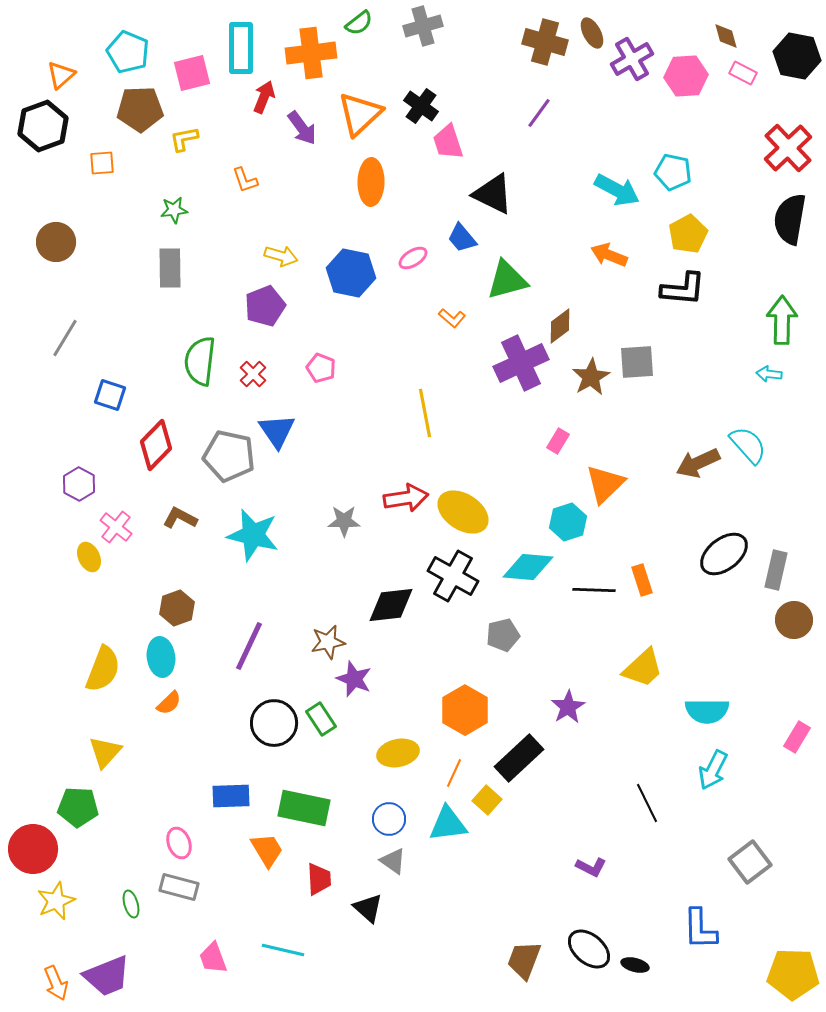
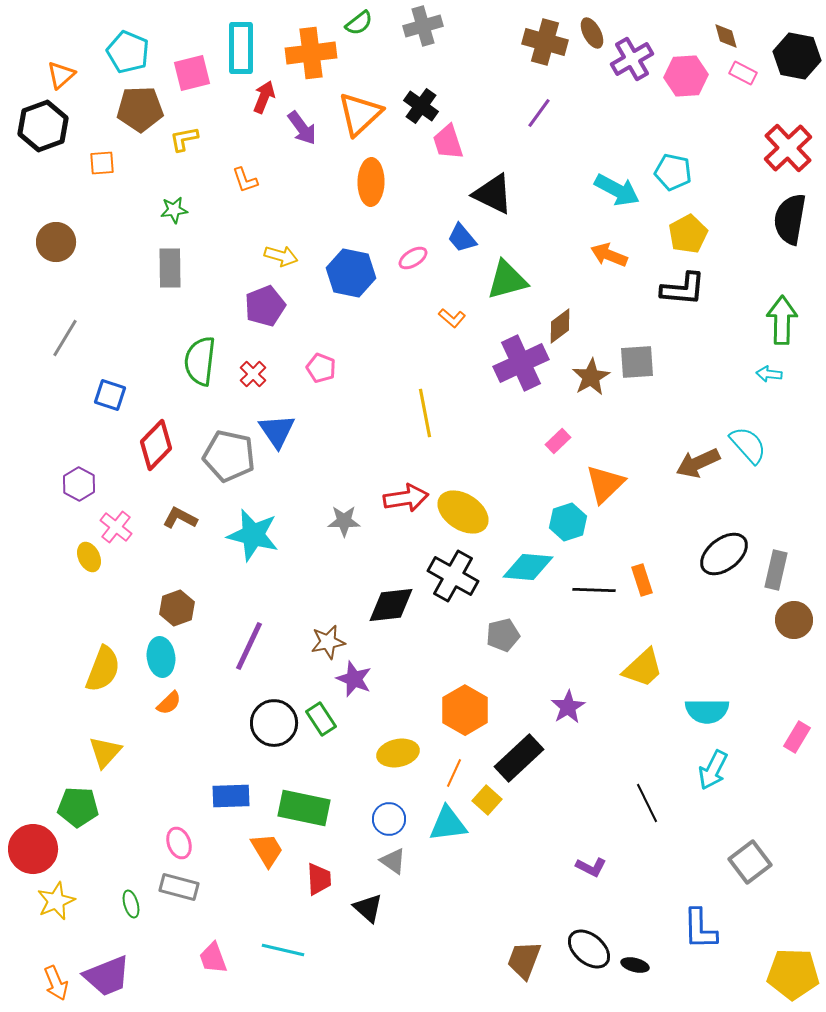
pink rectangle at (558, 441): rotated 15 degrees clockwise
